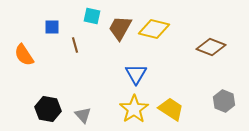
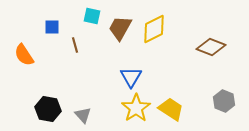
yellow diamond: rotated 40 degrees counterclockwise
blue triangle: moved 5 px left, 3 px down
yellow star: moved 2 px right, 1 px up
